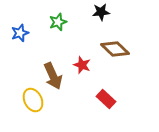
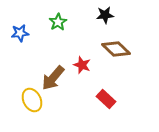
black star: moved 4 px right, 3 px down
green star: rotated 12 degrees counterclockwise
blue star: rotated 12 degrees clockwise
brown diamond: moved 1 px right
brown arrow: moved 2 px down; rotated 64 degrees clockwise
yellow ellipse: moved 1 px left
